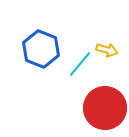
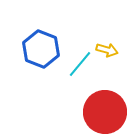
red circle: moved 4 px down
